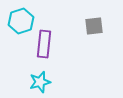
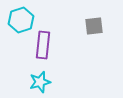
cyan hexagon: moved 1 px up
purple rectangle: moved 1 px left, 1 px down
